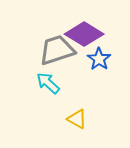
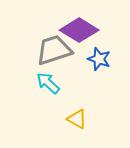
purple diamond: moved 5 px left, 4 px up
gray trapezoid: moved 3 px left
blue star: rotated 15 degrees counterclockwise
